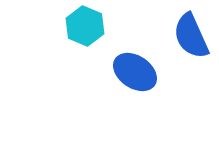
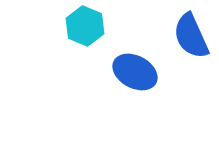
blue ellipse: rotated 6 degrees counterclockwise
